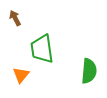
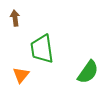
brown arrow: rotated 21 degrees clockwise
green semicircle: moved 1 px left, 1 px down; rotated 30 degrees clockwise
